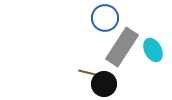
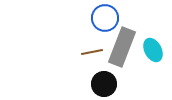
gray rectangle: rotated 12 degrees counterclockwise
brown line: moved 3 px right, 21 px up; rotated 25 degrees counterclockwise
